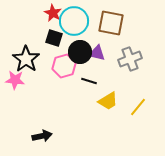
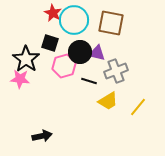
cyan circle: moved 1 px up
black square: moved 4 px left, 5 px down
gray cross: moved 14 px left, 12 px down
pink star: moved 5 px right, 1 px up
